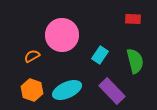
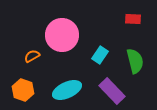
orange hexagon: moved 9 px left
